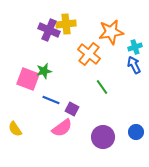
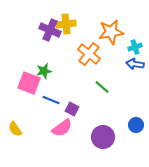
purple cross: moved 1 px right
blue arrow: moved 1 px right, 1 px up; rotated 54 degrees counterclockwise
pink square: moved 1 px right, 4 px down
green line: rotated 14 degrees counterclockwise
blue circle: moved 7 px up
